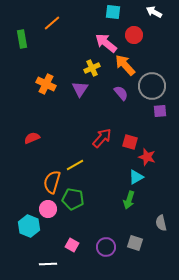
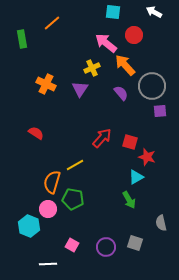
red semicircle: moved 4 px right, 5 px up; rotated 56 degrees clockwise
green arrow: rotated 48 degrees counterclockwise
